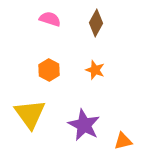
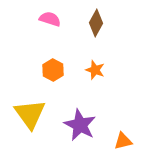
orange hexagon: moved 4 px right
purple star: moved 4 px left
